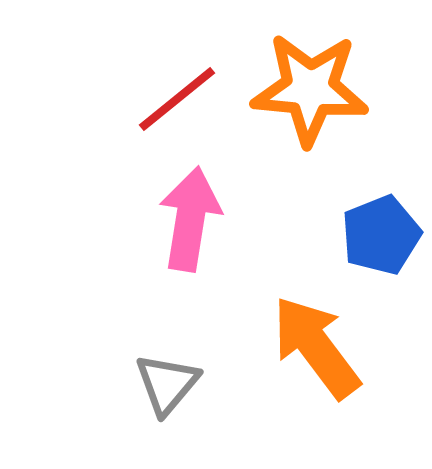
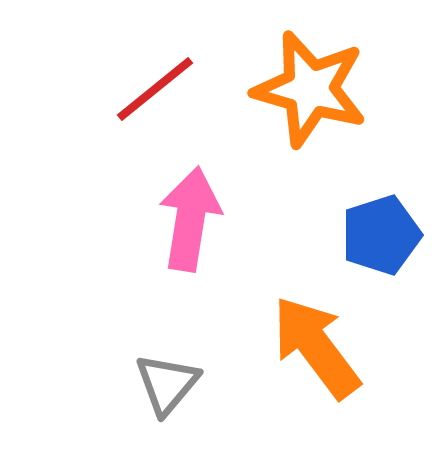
orange star: rotated 11 degrees clockwise
red line: moved 22 px left, 10 px up
blue pentagon: rotated 4 degrees clockwise
